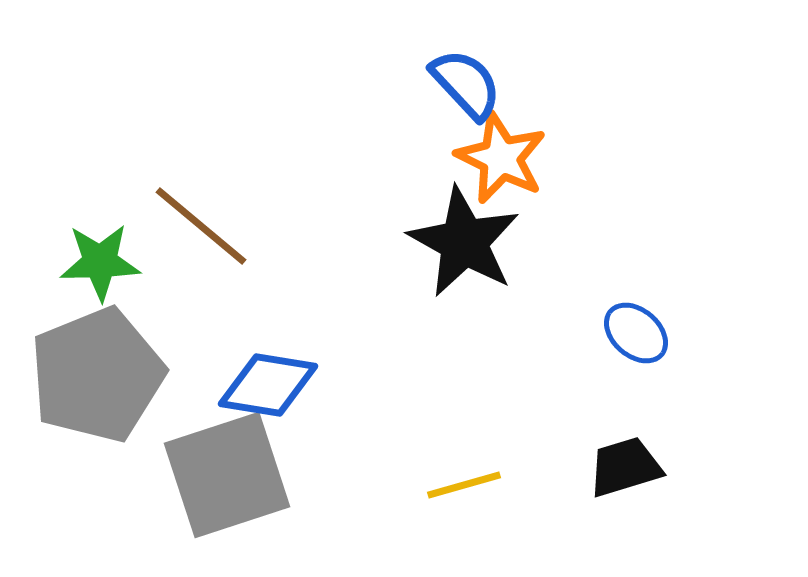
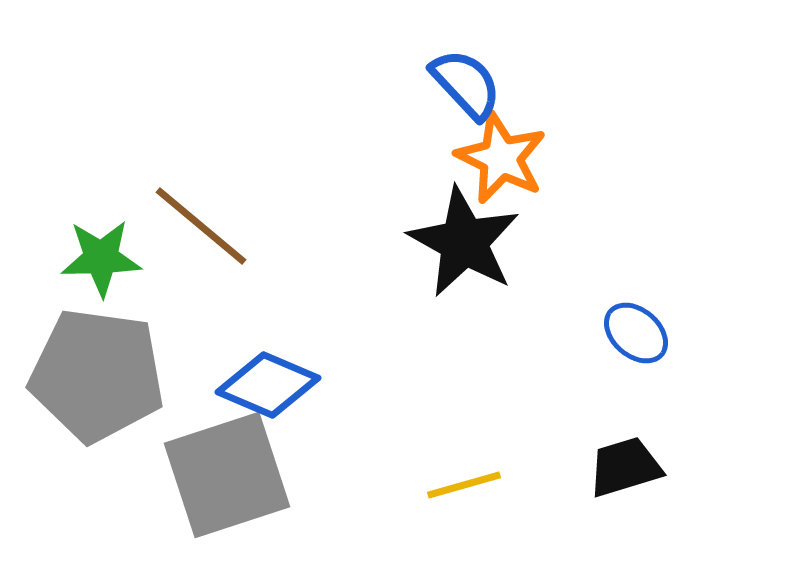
green star: moved 1 px right, 4 px up
gray pentagon: rotated 30 degrees clockwise
blue diamond: rotated 14 degrees clockwise
